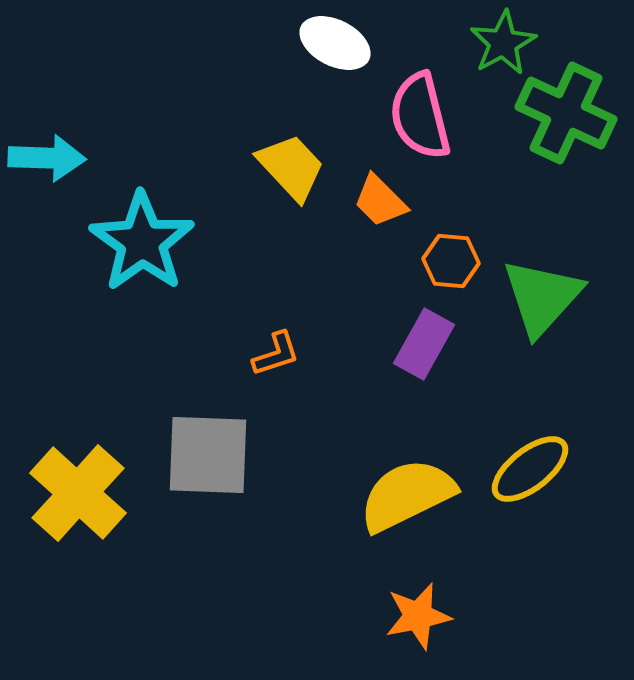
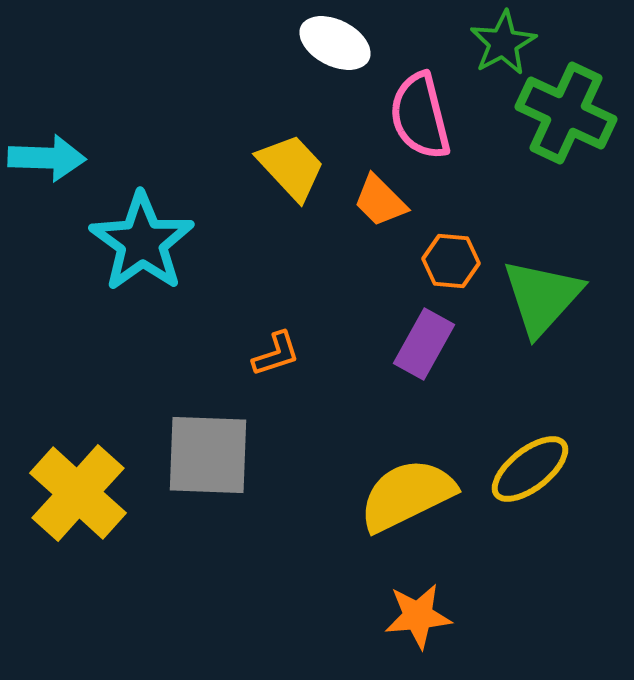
orange star: rotated 6 degrees clockwise
